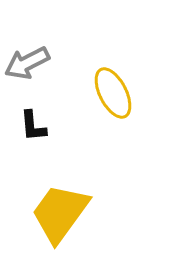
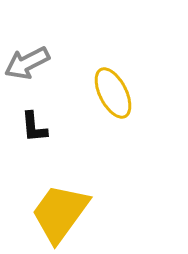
black L-shape: moved 1 px right, 1 px down
